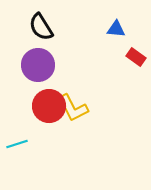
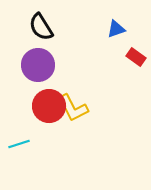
blue triangle: rotated 24 degrees counterclockwise
cyan line: moved 2 px right
